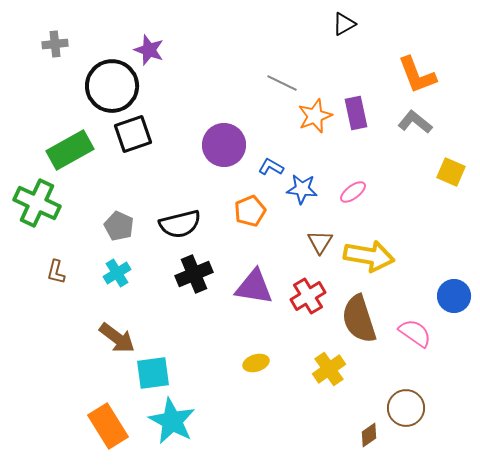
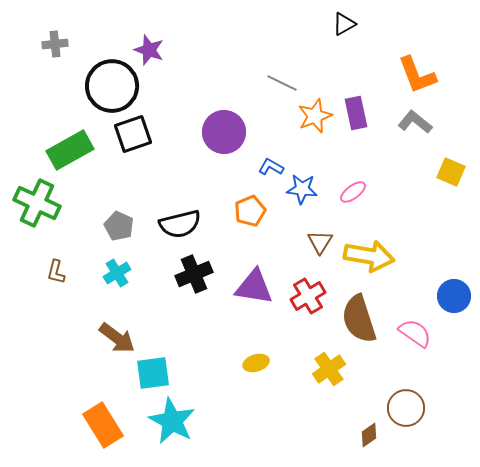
purple circle: moved 13 px up
orange rectangle: moved 5 px left, 1 px up
